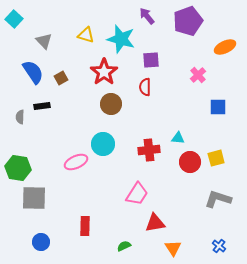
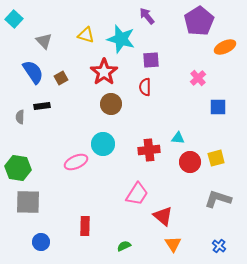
purple pentagon: moved 11 px right; rotated 12 degrees counterclockwise
pink cross: moved 3 px down
gray square: moved 6 px left, 4 px down
red triangle: moved 8 px right, 7 px up; rotated 50 degrees clockwise
orange triangle: moved 4 px up
